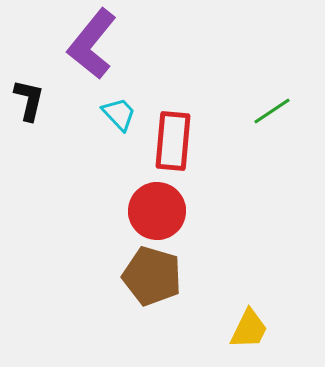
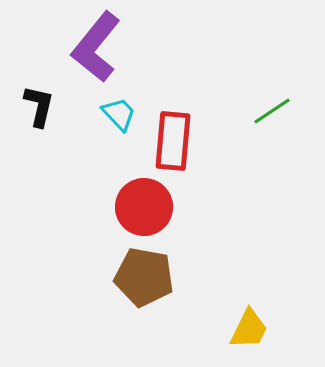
purple L-shape: moved 4 px right, 3 px down
black L-shape: moved 10 px right, 6 px down
red circle: moved 13 px left, 4 px up
brown pentagon: moved 8 px left, 1 px down; rotated 6 degrees counterclockwise
